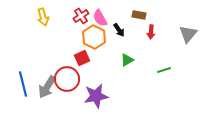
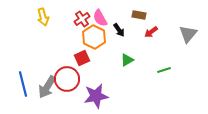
red cross: moved 1 px right, 3 px down
red arrow: rotated 48 degrees clockwise
